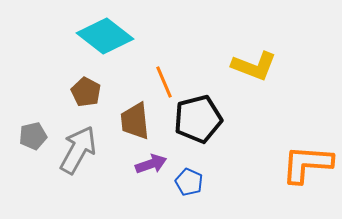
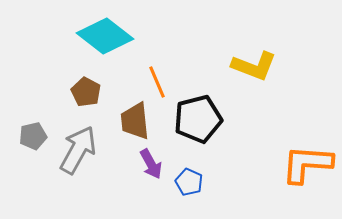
orange line: moved 7 px left
purple arrow: rotated 80 degrees clockwise
